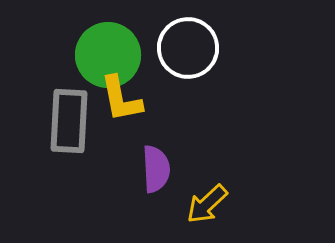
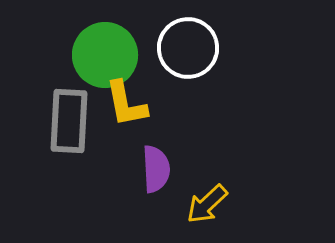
green circle: moved 3 px left
yellow L-shape: moved 5 px right, 5 px down
